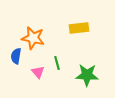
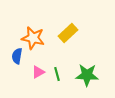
yellow rectangle: moved 11 px left, 5 px down; rotated 36 degrees counterclockwise
blue semicircle: moved 1 px right
green line: moved 11 px down
pink triangle: rotated 40 degrees clockwise
